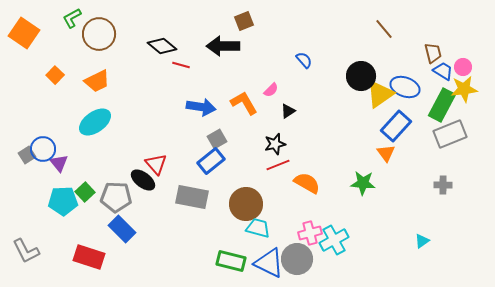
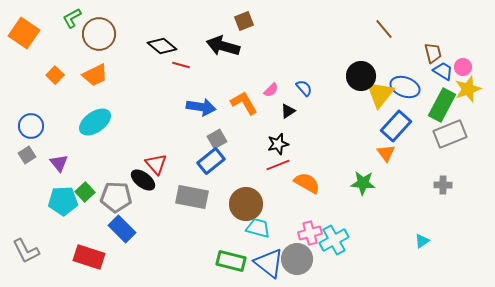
black arrow at (223, 46): rotated 16 degrees clockwise
blue semicircle at (304, 60): moved 28 px down
orange trapezoid at (97, 81): moved 2 px left, 6 px up
yellow star at (464, 89): moved 4 px right; rotated 12 degrees counterclockwise
yellow triangle at (380, 94): rotated 16 degrees counterclockwise
black star at (275, 144): moved 3 px right
blue circle at (43, 149): moved 12 px left, 23 px up
blue triangle at (269, 263): rotated 12 degrees clockwise
